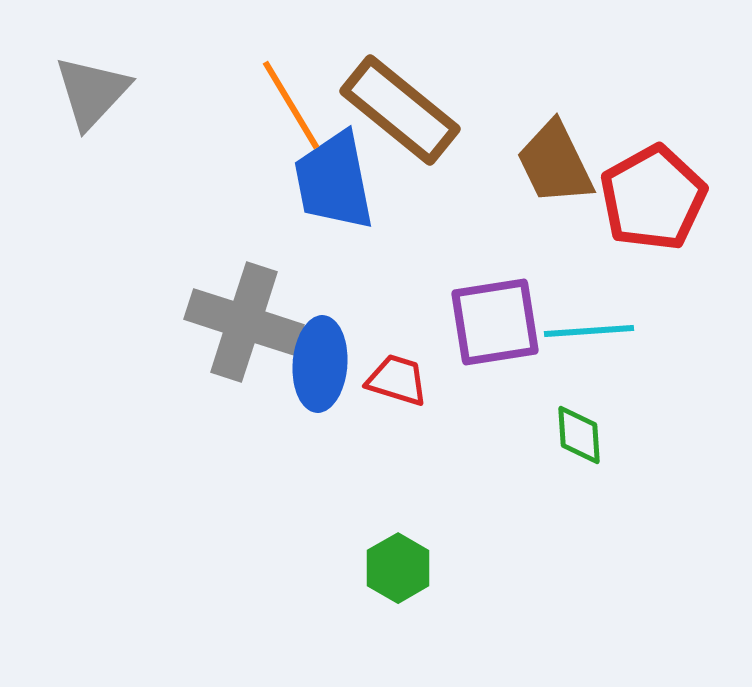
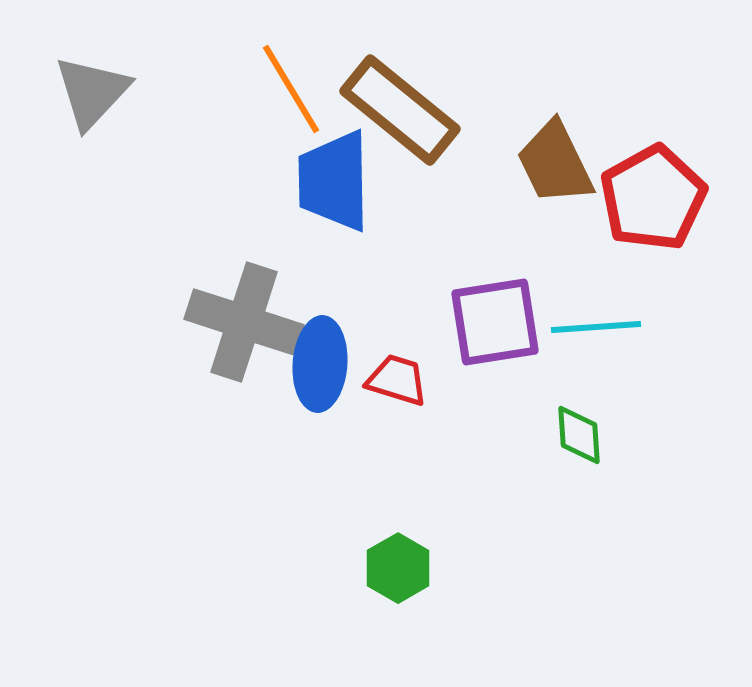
orange line: moved 16 px up
blue trapezoid: rotated 10 degrees clockwise
cyan line: moved 7 px right, 4 px up
